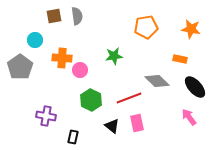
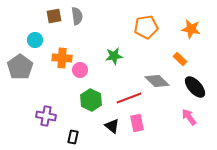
orange rectangle: rotated 32 degrees clockwise
